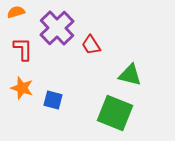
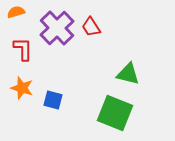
red trapezoid: moved 18 px up
green triangle: moved 2 px left, 1 px up
